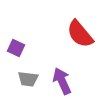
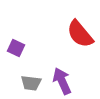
gray trapezoid: moved 3 px right, 4 px down
